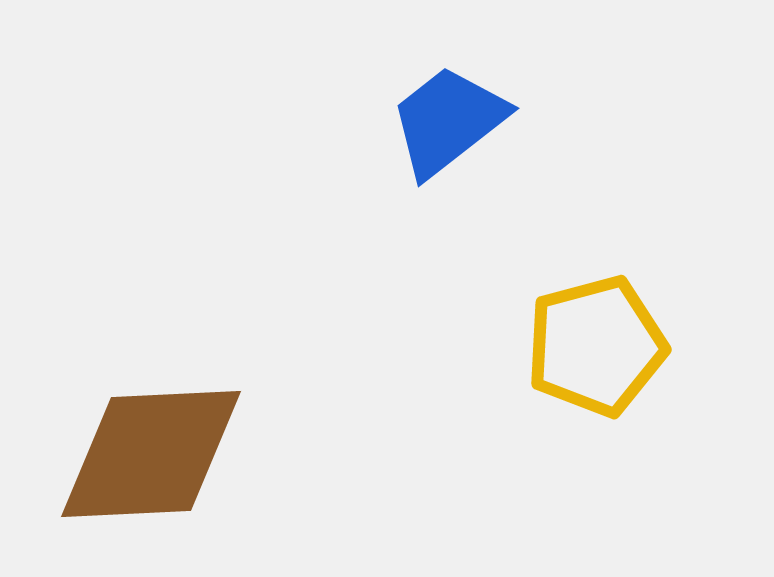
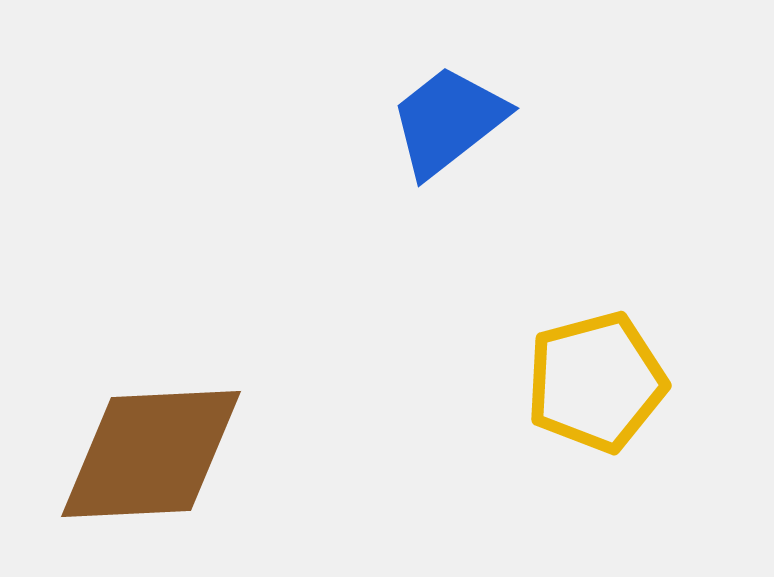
yellow pentagon: moved 36 px down
